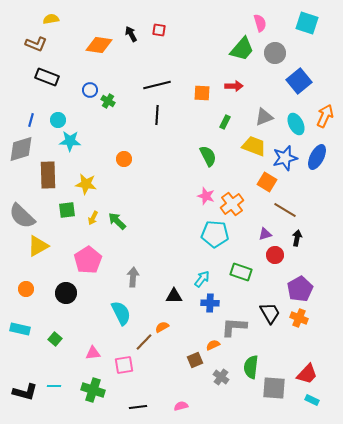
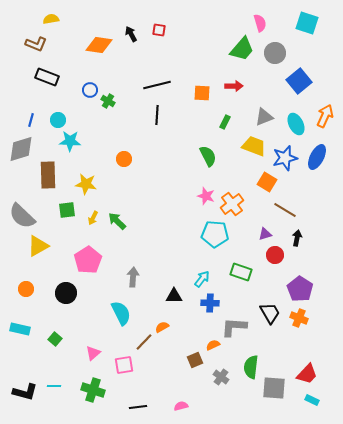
purple pentagon at (300, 289): rotated 10 degrees counterclockwise
pink triangle at (93, 353): rotated 35 degrees counterclockwise
